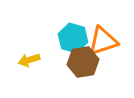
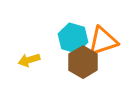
brown hexagon: rotated 20 degrees counterclockwise
